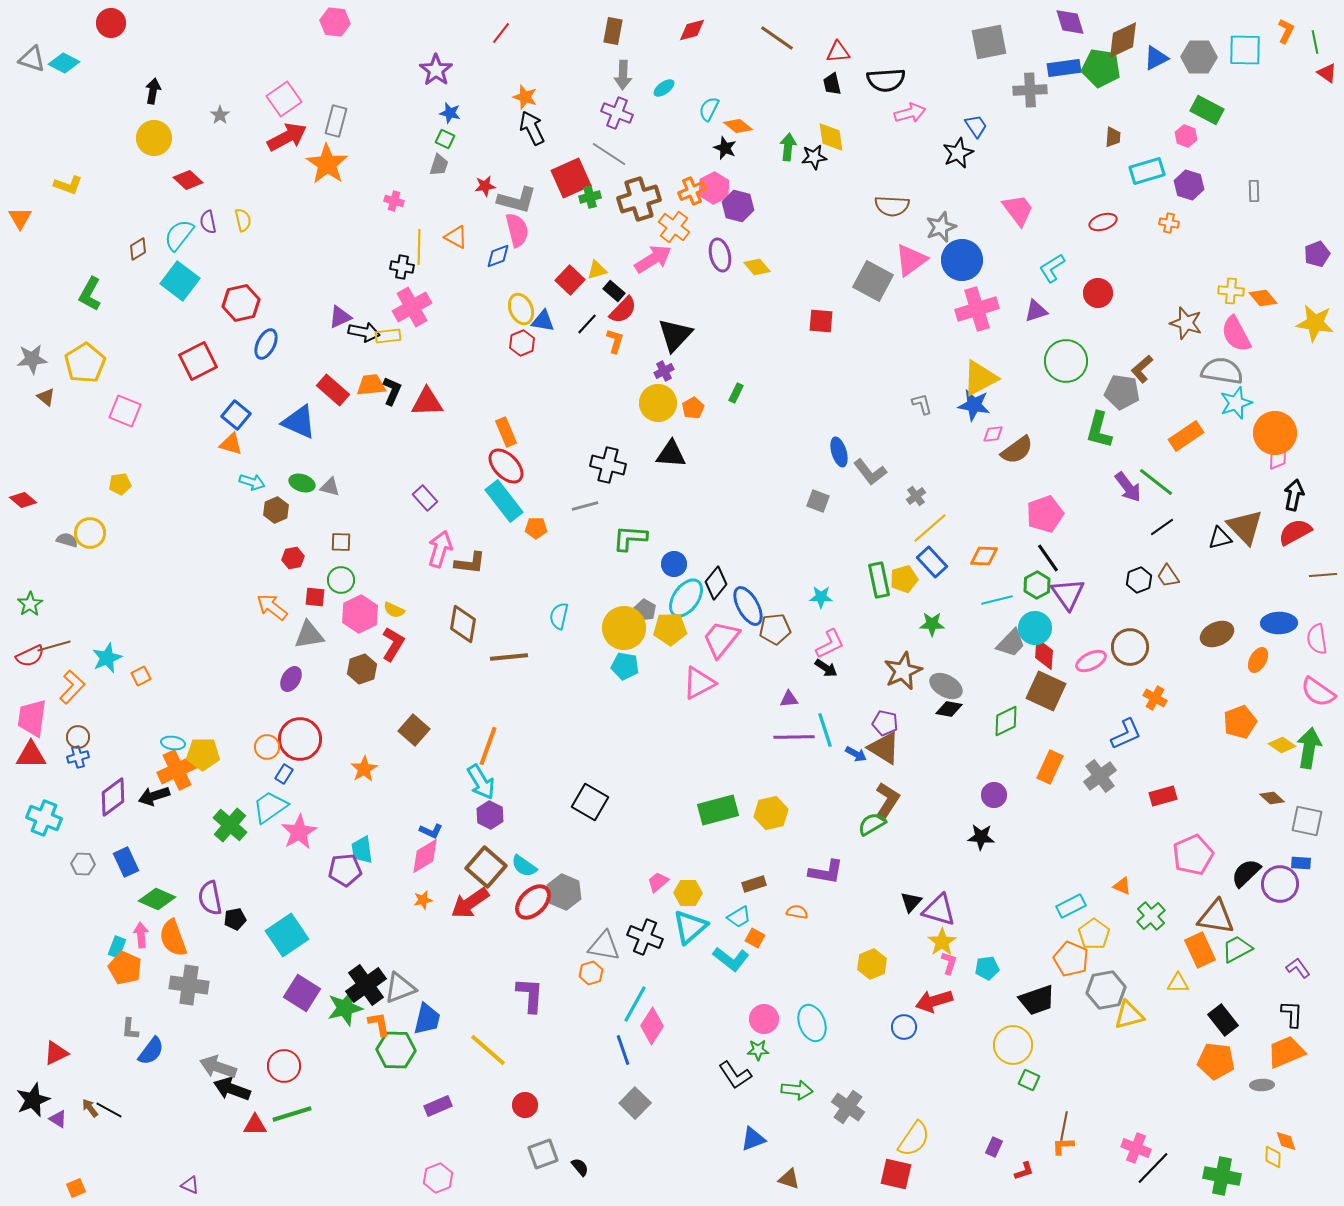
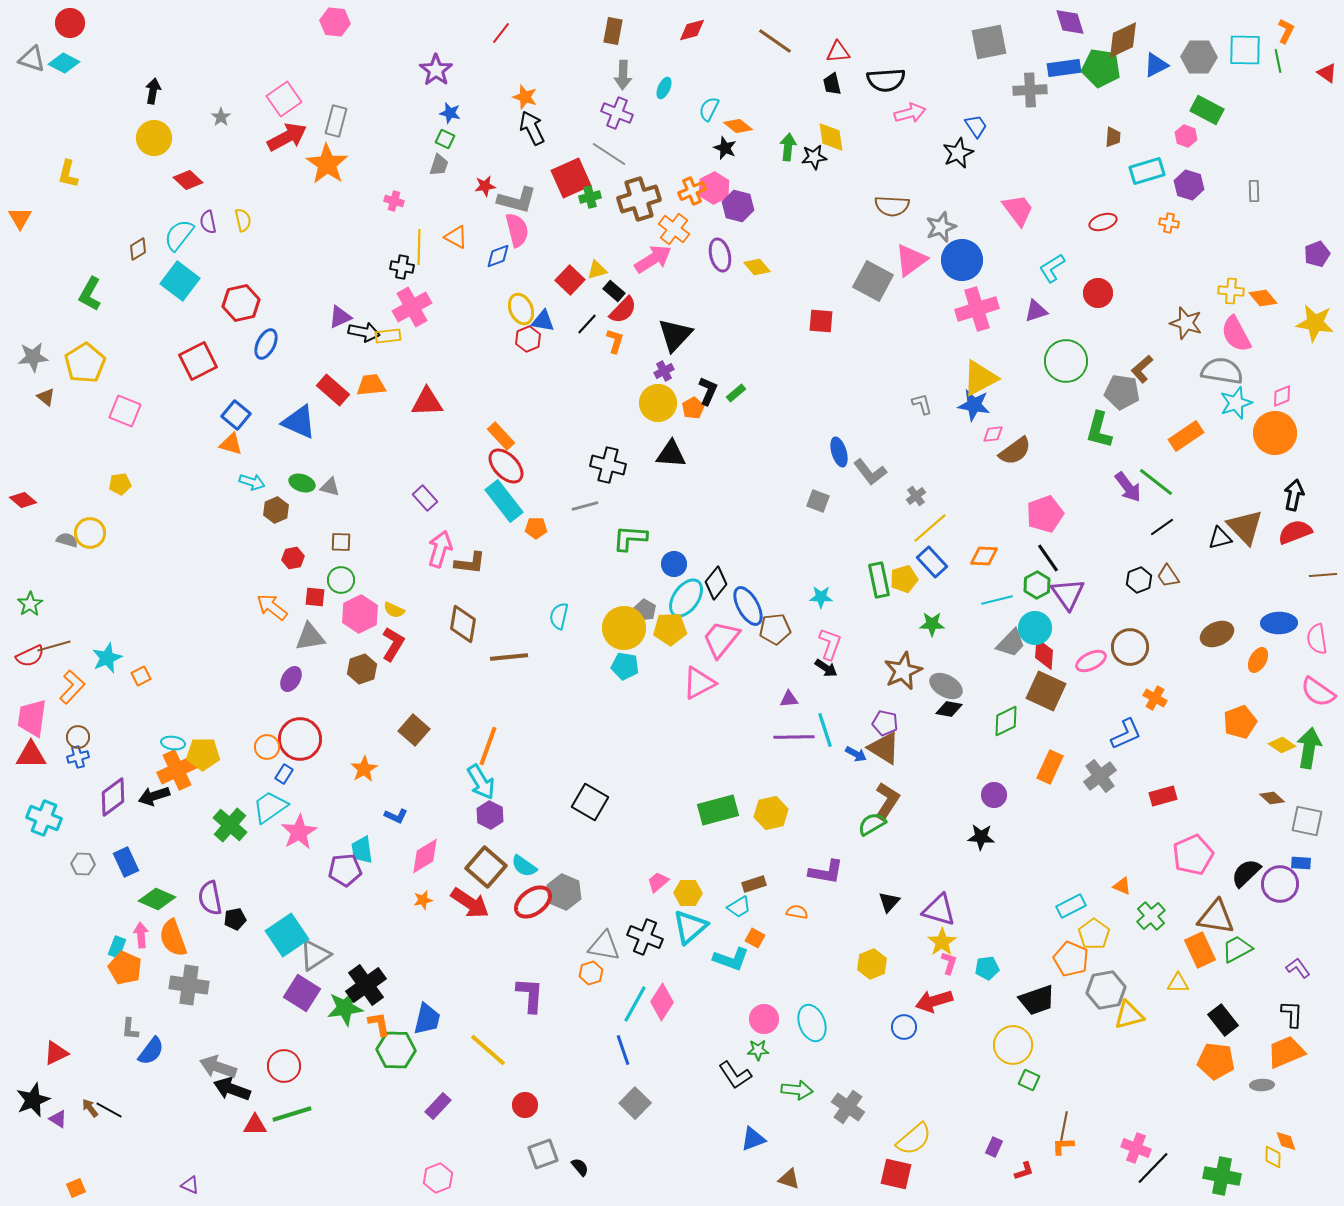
red circle at (111, 23): moved 41 px left
brown line at (777, 38): moved 2 px left, 3 px down
green line at (1315, 42): moved 37 px left, 19 px down
blue triangle at (1156, 58): moved 7 px down
cyan ellipse at (664, 88): rotated 30 degrees counterclockwise
gray star at (220, 115): moved 1 px right, 2 px down
yellow L-shape at (68, 185): moved 11 px up; rotated 84 degrees clockwise
orange cross at (674, 227): moved 2 px down
red hexagon at (522, 343): moved 6 px right, 4 px up
gray star at (32, 359): moved 1 px right, 2 px up
black L-shape at (392, 391): moved 316 px right
green rectangle at (736, 393): rotated 24 degrees clockwise
orange rectangle at (506, 432): moved 5 px left, 4 px down; rotated 20 degrees counterclockwise
brown semicircle at (1017, 450): moved 2 px left, 1 px down
pink diamond at (1278, 459): moved 4 px right, 63 px up
red semicircle at (1295, 532): rotated 8 degrees clockwise
gray triangle at (309, 635): moved 1 px right, 2 px down
pink L-shape at (830, 644): rotated 44 degrees counterclockwise
blue L-shape at (431, 831): moved 35 px left, 15 px up
red ellipse at (533, 902): rotated 9 degrees clockwise
black triangle at (911, 902): moved 22 px left
red arrow at (470, 903): rotated 111 degrees counterclockwise
cyan trapezoid at (739, 917): moved 10 px up
cyan L-shape at (731, 959): rotated 18 degrees counterclockwise
gray triangle at (400, 988): moved 85 px left, 33 px up; rotated 12 degrees counterclockwise
green star at (345, 1008): rotated 6 degrees clockwise
pink diamond at (652, 1026): moved 10 px right, 24 px up
purple rectangle at (438, 1106): rotated 24 degrees counterclockwise
yellow semicircle at (914, 1139): rotated 15 degrees clockwise
